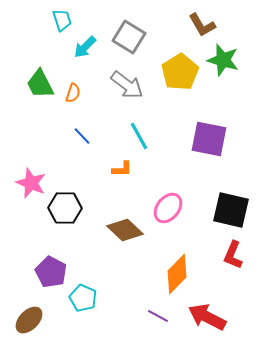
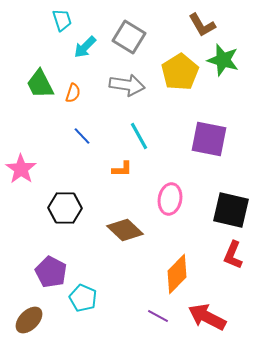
gray arrow: rotated 28 degrees counterclockwise
pink star: moved 10 px left, 14 px up; rotated 12 degrees clockwise
pink ellipse: moved 2 px right, 9 px up; rotated 28 degrees counterclockwise
